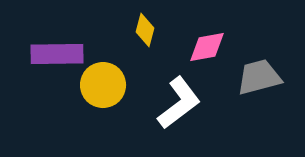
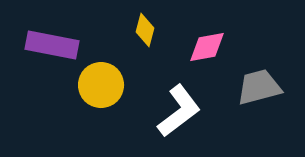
purple rectangle: moved 5 px left, 9 px up; rotated 12 degrees clockwise
gray trapezoid: moved 10 px down
yellow circle: moved 2 px left
white L-shape: moved 8 px down
